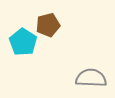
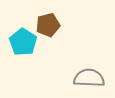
gray semicircle: moved 2 px left
